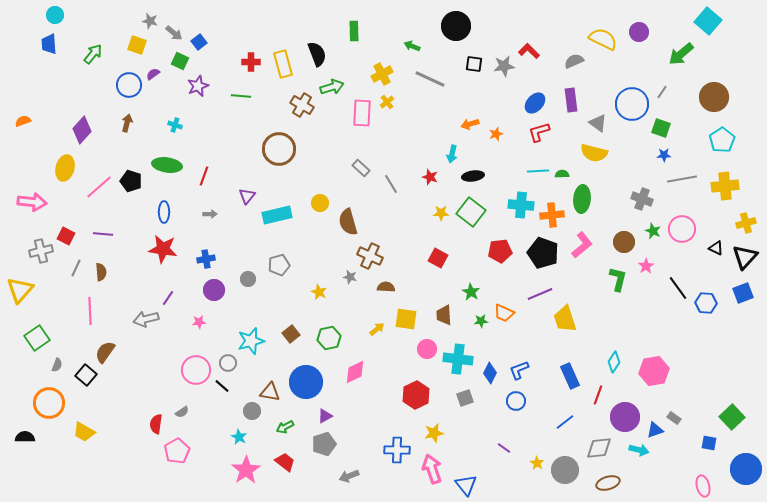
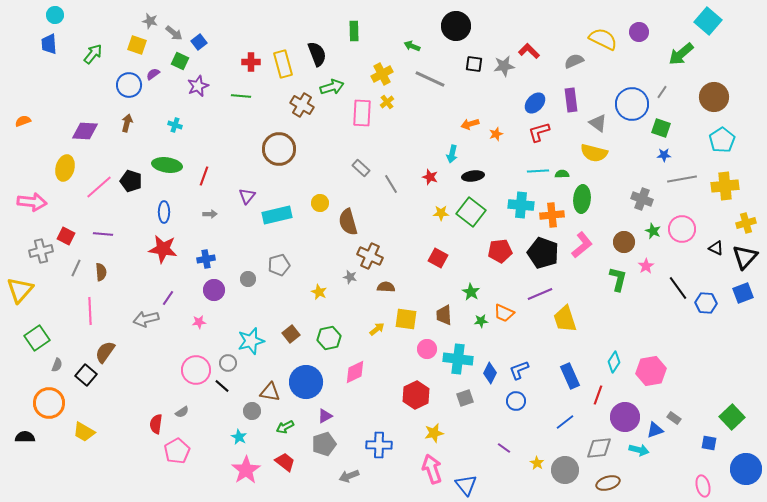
purple diamond at (82, 130): moved 3 px right, 1 px down; rotated 52 degrees clockwise
pink hexagon at (654, 371): moved 3 px left
blue cross at (397, 450): moved 18 px left, 5 px up
